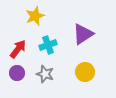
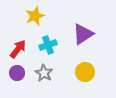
gray star: moved 1 px left, 1 px up; rotated 12 degrees clockwise
